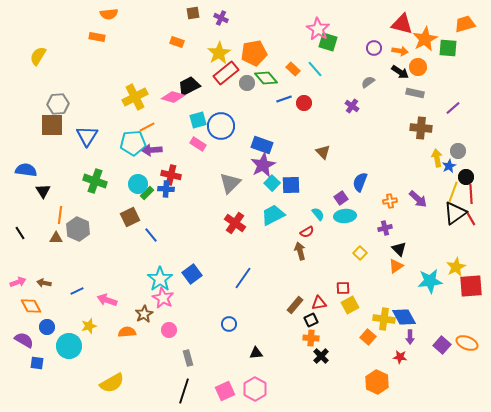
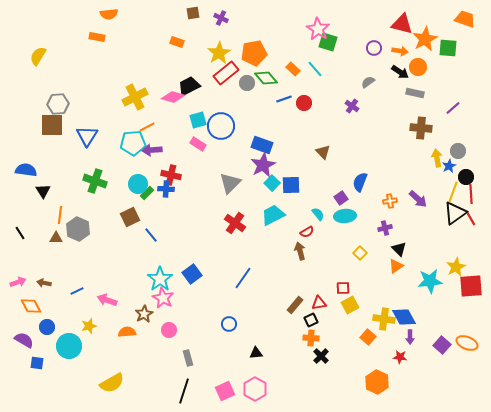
orange trapezoid at (465, 24): moved 5 px up; rotated 35 degrees clockwise
